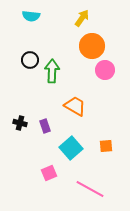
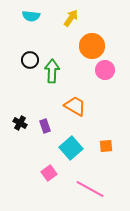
yellow arrow: moved 11 px left
black cross: rotated 16 degrees clockwise
pink square: rotated 14 degrees counterclockwise
